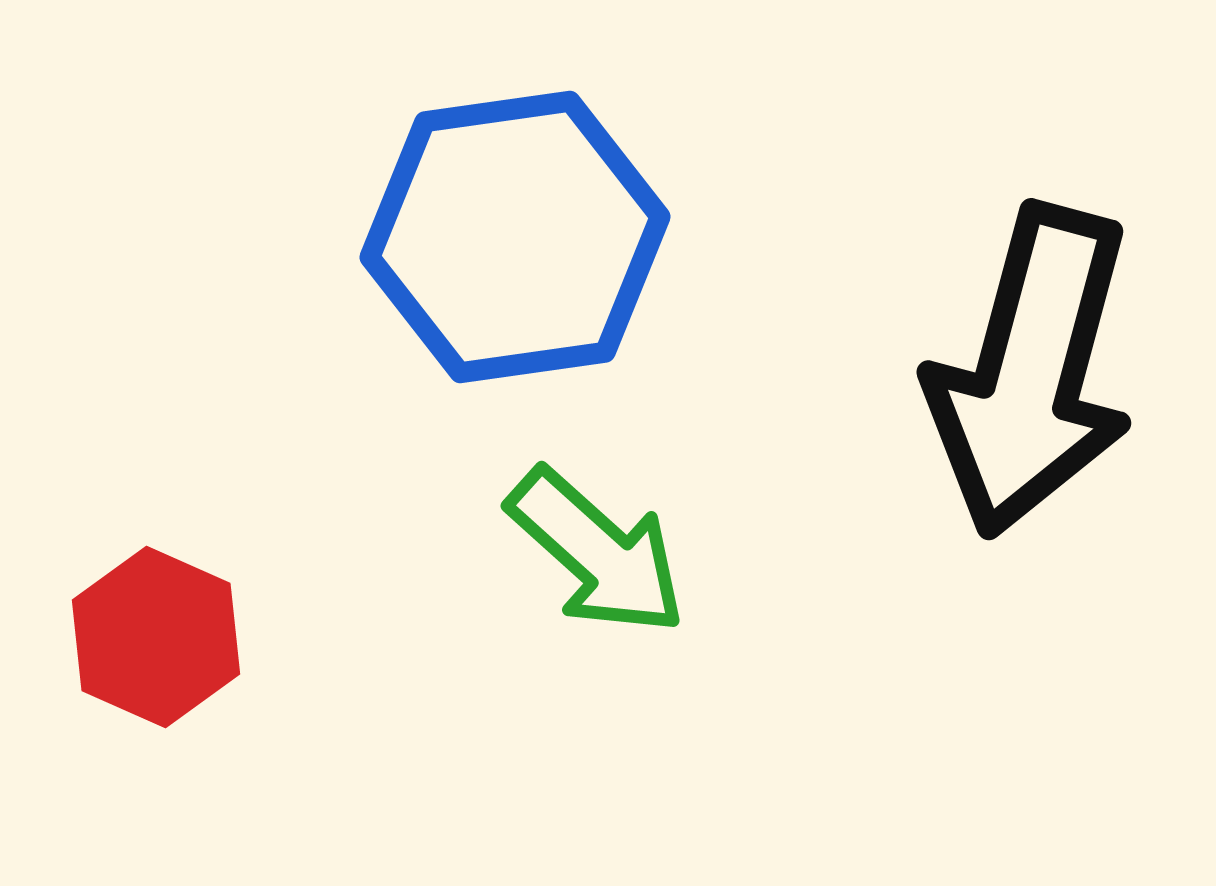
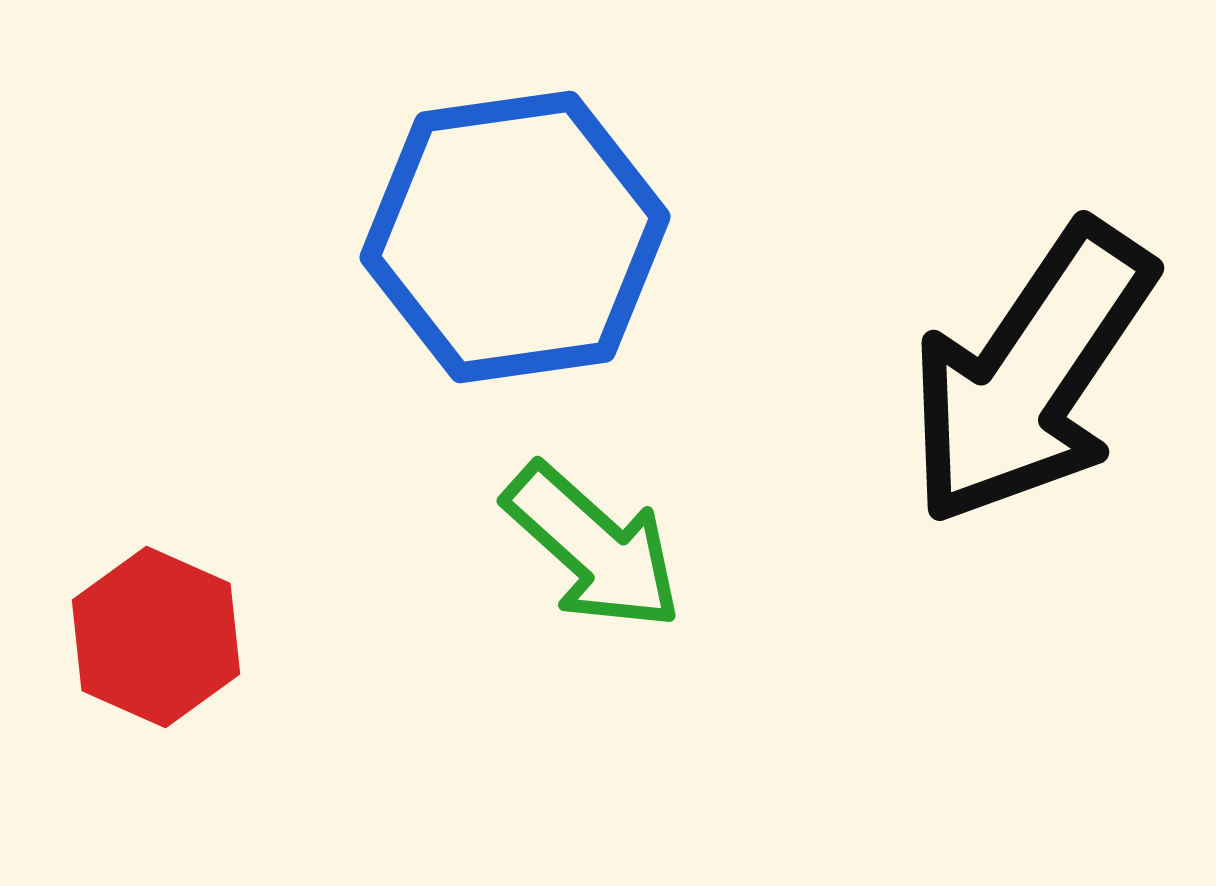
black arrow: moved 3 px down; rotated 19 degrees clockwise
green arrow: moved 4 px left, 5 px up
